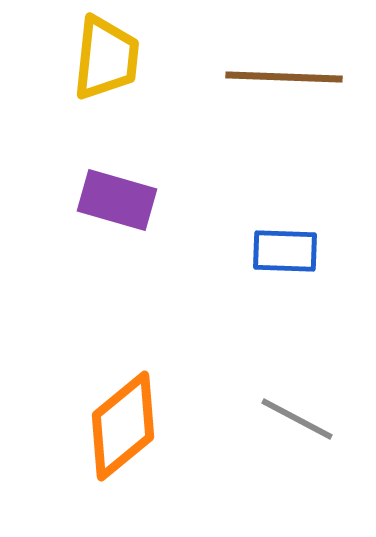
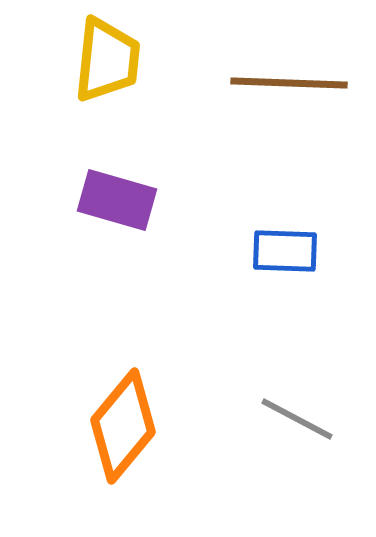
yellow trapezoid: moved 1 px right, 2 px down
brown line: moved 5 px right, 6 px down
orange diamond: rotated 11 degrees counterclockwise
